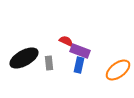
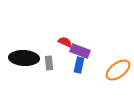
red semicircle: moved 1 px left, 1 px down
black ellipse: rotated 32 degrees clockwise
